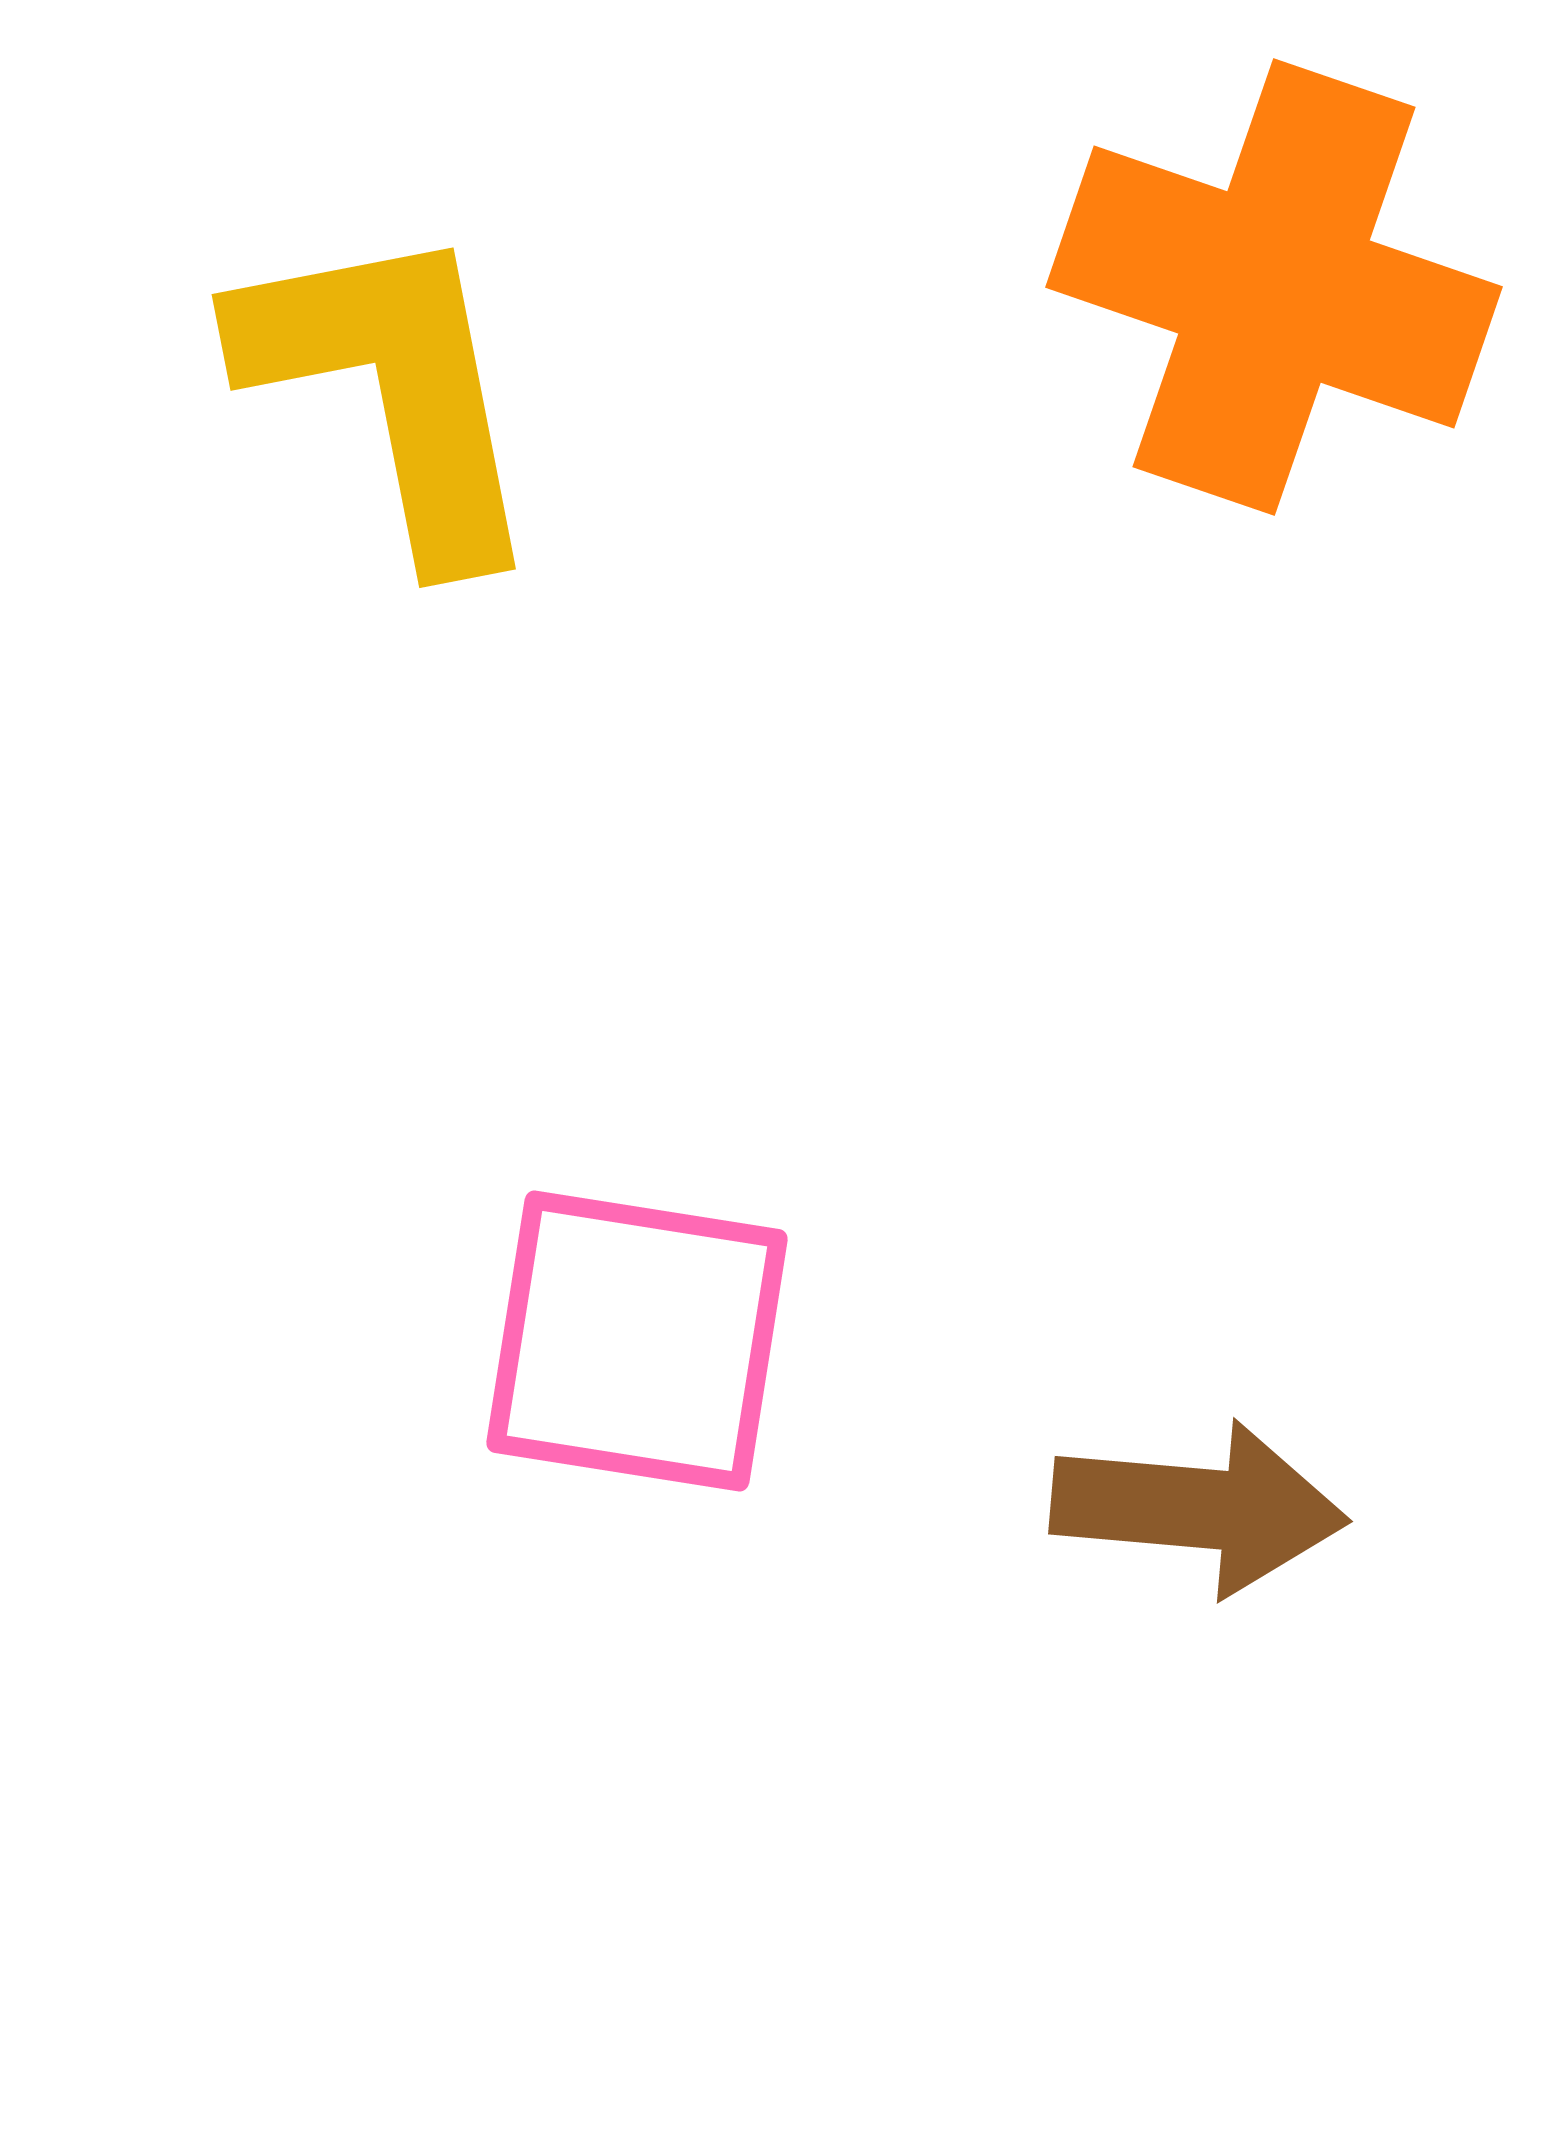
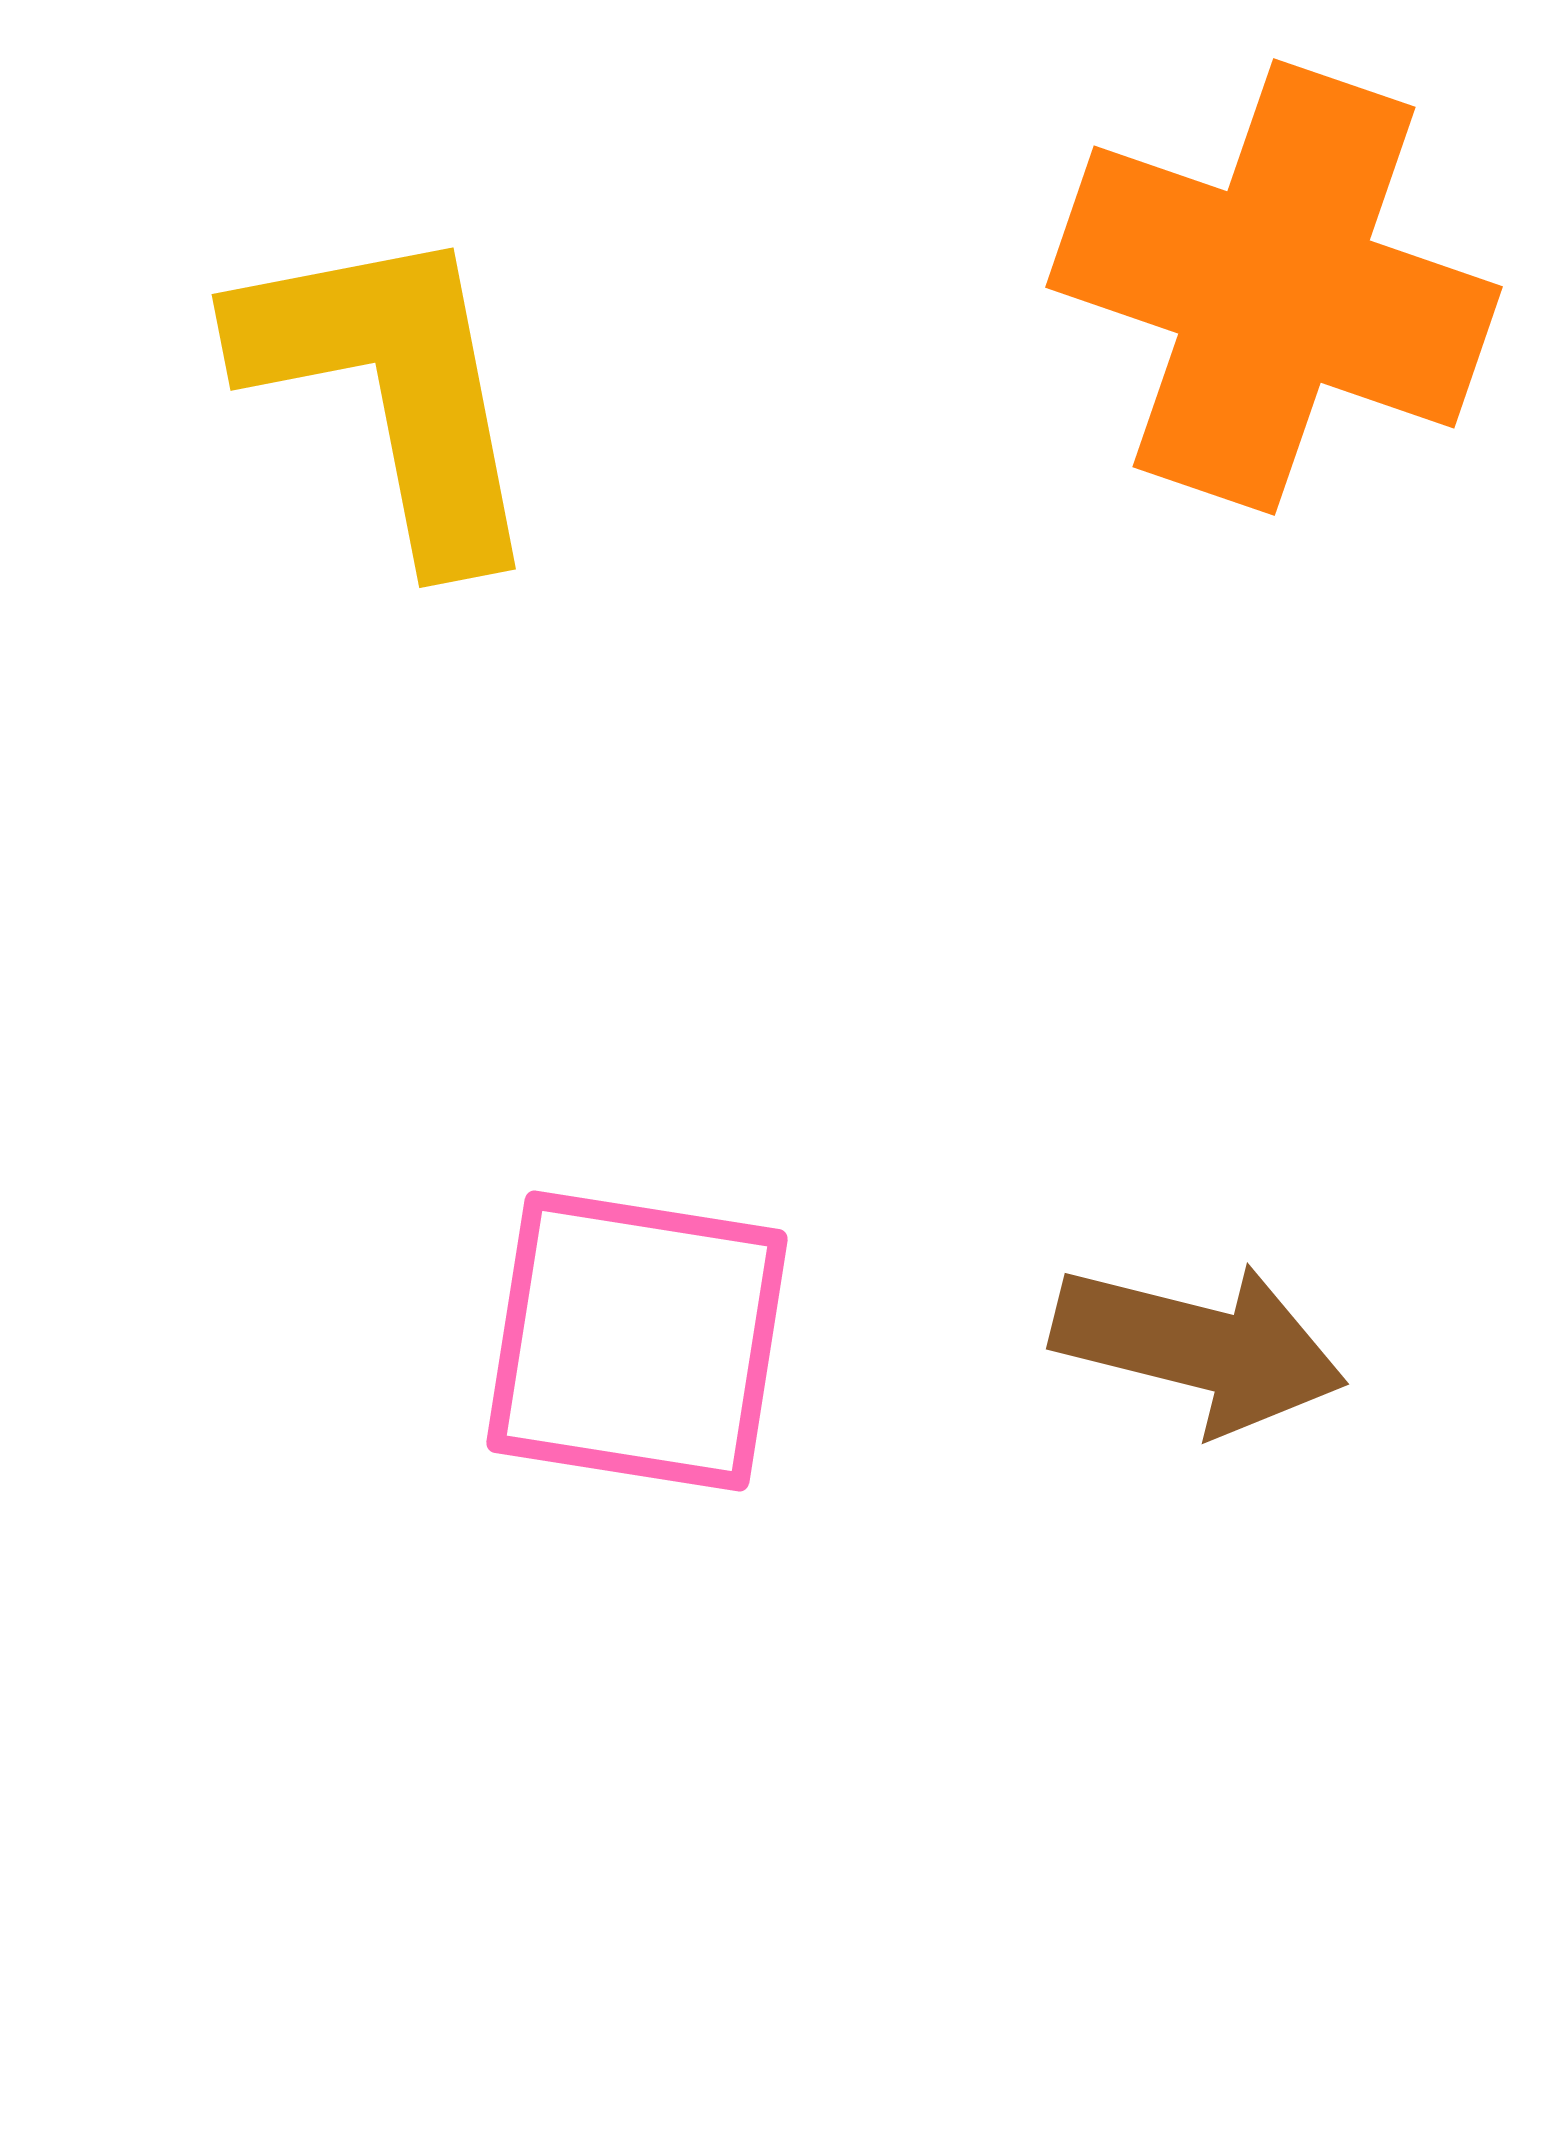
brown arrow: moved 161 px up; rotated 9 degrees clockwise
